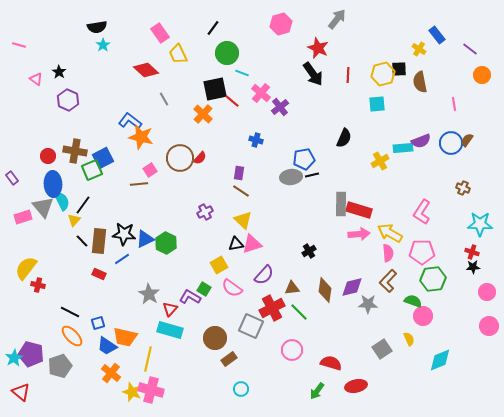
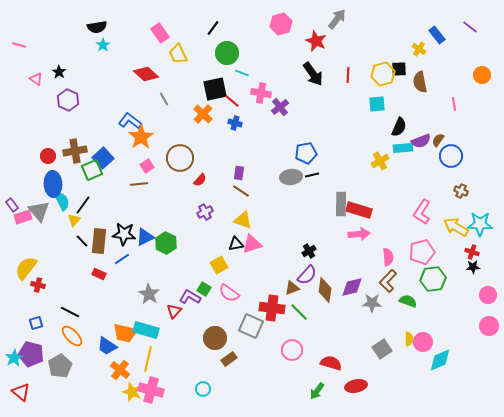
red star at (318, 48): moved 2 px left, 7 px up
purple line at (470, 49): moved 22 px up
red diamond at (146, 70): moved 4 px down
pink cross at (261, 93): rotated 30 degrees counterclockwise
orange star at (141, 137): rotated 25 degrees clockwise
black semicircle at (344, 138): moved 55 px right, 11 px up
blue cross at (256, 140): moved 21 px left, 17 px up
brown semicircle at (467, 140): moved 29 px left
blue circle at (451, 143): moved 13 px down
brown cross at (75, 151): rotated 20 degrees counterclockwise
blue square at (103, 158): rotated 15 degrees counterclockwise
red semicircle at (200, 158): moved 22 px down
blue pentagon at (304, 159): moved 2 px right, 6 px up
pink square at (150, 170): moved 3 px left, 4 px up
purple rectangle at (12, 178): moved 27 px down
brown cross at (463, 188): moved 2 px left, 3 px down
gray triangle at (43, 207): moved 4 px left, 4 px down
yellow triangle at (243, 220): rotated 24 degrees counterclockwise
yellow arrow at (390, 233): moved 66 px right, 6 px up
blue triangle at (145, 239): moved 2 px up
pink pentagon at (422, 252): rotated 15 degrees counterclockwise
pink semicircle at (388, 253): moved 4 px down
purple semicircle at (264, 275): moved 43 px right
pink semicircle at (232, 288): moved 3 px left, 5 px down
brown triangle at (292, 288): rotated 14 degrees counterclockwise
pink circle at (487, 292): moved 1 px right, 3 px down
green semicircle at (413, 301): moved 5 px left
gray star at (368, 304): moved 4 px right, 1 px up
red cross at (272, 308): rotated 35 degrees clockwise
red triangle at (170, 309): moved 4 px right, 2 px down
pink circle at (423, 316): moved 26 px down
blue square at (98, 323): moved 62 px left
cyan rectangle at (170, 330): moved 24 px left
orange trapezoid at (125, 337): moved 4 px up
yellow semicircle at (409, 339): rotated 24 degrees clockwise
gray pentagon at (60, 366): rotated 10 degrees counterclockwise
orange cross at (111, 373): moved 9 px right, 3 px up
cyan circle at (241, 389): moved 38 px left
